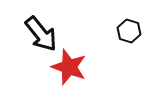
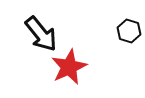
red star: rotated 27 degrees clockwise
